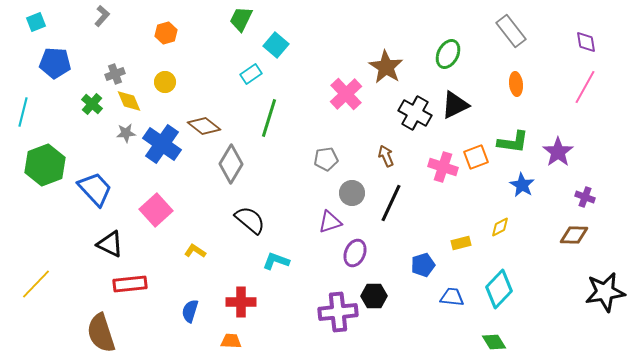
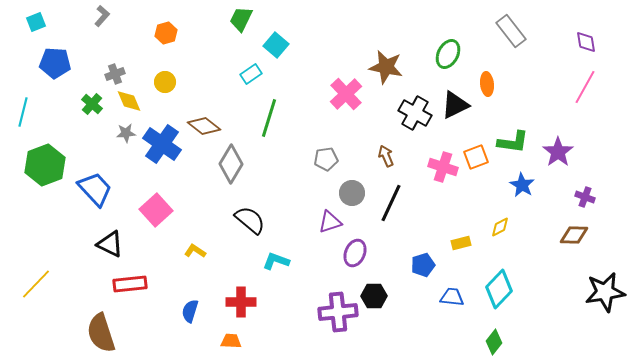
brown star at (386, 67): rotated 20 degrees counterclockwise
orange ellipse at (516, 84): moved 29 px left
green diamond at (494, 342): rotated 70 degrees clockwise
